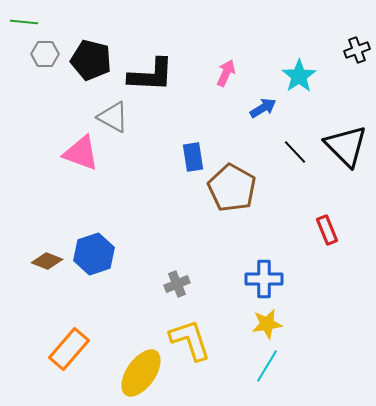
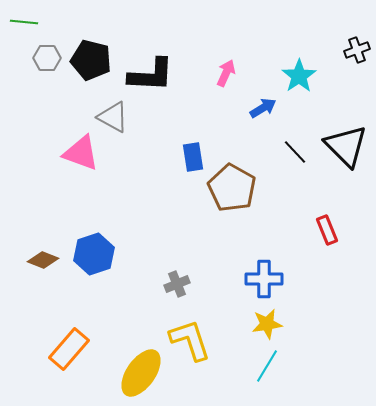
gray hexagon: moved 2 px right, 4 px down
brown diamond: moved 4 px left, 1 px up
